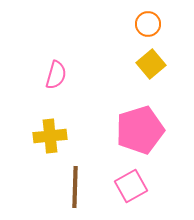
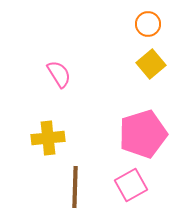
pink semicircle: moved 3 px right, 1 px up; rotated 48 degrees counterclockwise
pink pentagon: moved 3 px right, 4 px down
yellow cross: moved 2 px left, 2 px down
pink square: moved 1 px up
